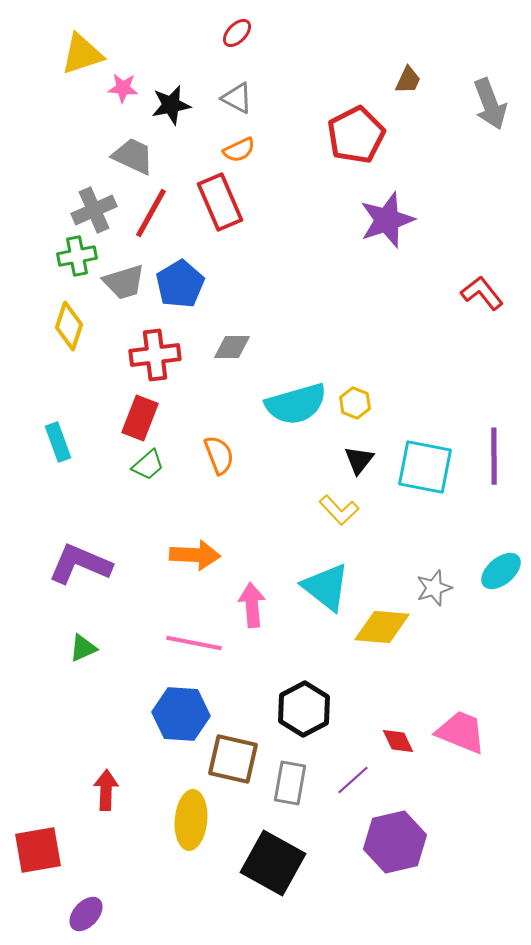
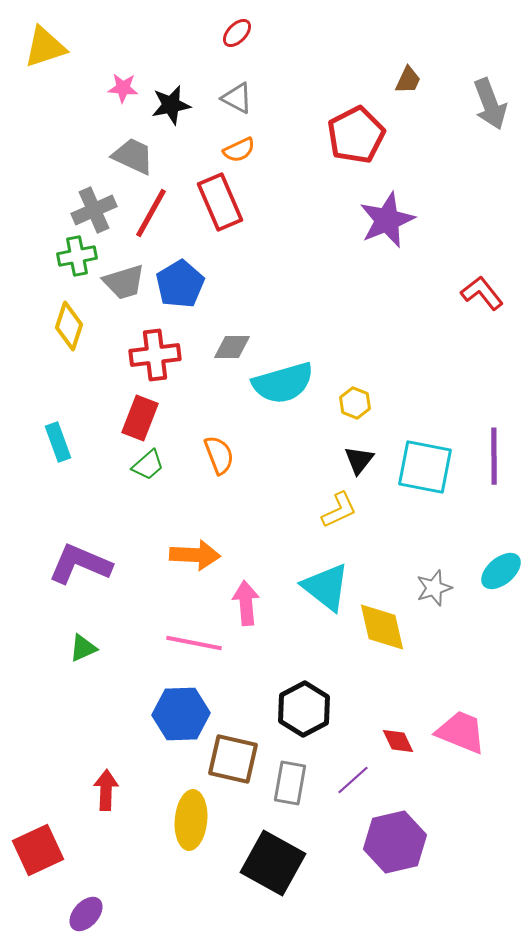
yellow triangle at (82, 54): moved 37 px left, 7 px up
purple star at (387, 220): rotated 4 degrees counterclockwise
cyan semicircle at (296, 404): moved 13 px left, 21 px up
yellow L-shape at (339, 510): rotated 72 degrees counterclockwise
pink arrow at (252, 605): moved 6 px left, 2 px up
yellow diamond at (382, 627): rotated 72 degrees clockwise
blue hexagon at (181, 714): rotated 6 degrees counterclockwise
red square at (38, 850): rotated 15 degrees counterclockwise
